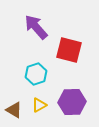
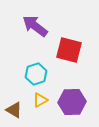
purple arrow: moved 1 px left, 1 px up; rotated 12 degrees counterclockwise
yellow triangle: moved 1 px right, 5 px up
